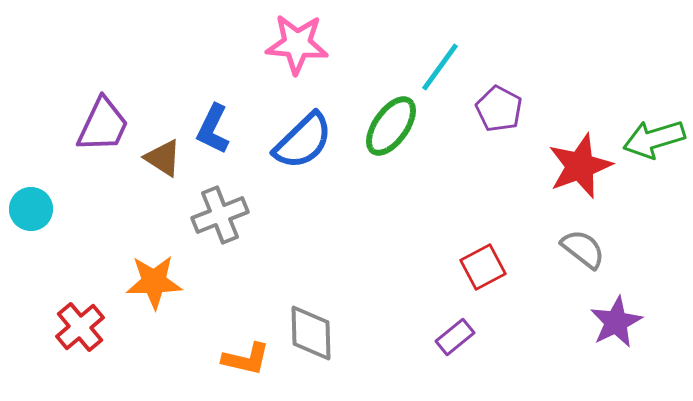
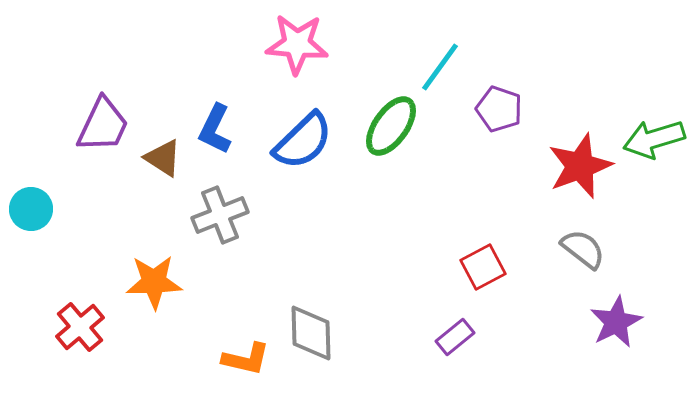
purple pentagon: rotated 9 degrees counterclockwise
blue L-shape: moved 2 px right
